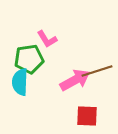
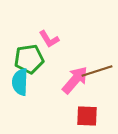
pink L-shape: moved 2 px right
pink arrow: rotated 20 degrees counterclockwise
